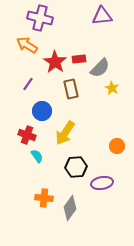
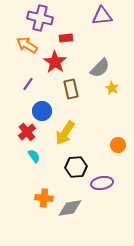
red rectangle: moved 13 px left, 21 px up
red cross: moved 3 px up; rotated 30 degrees clockwise
orange circle: moved 1 px right, 1 px up
cyan semicircle: moved 3 px left
gray diamond: rotated 45 degrees clockwise
